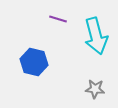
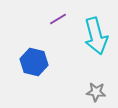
purple line: rotated 48 degrees counterclockwise
gray star: moved 1 px right, 3 px down
